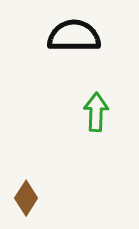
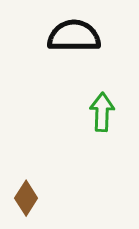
green arrow: moved 6 px right
